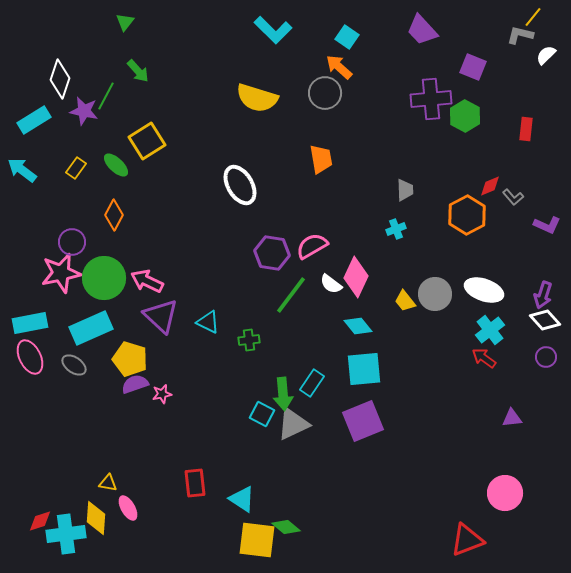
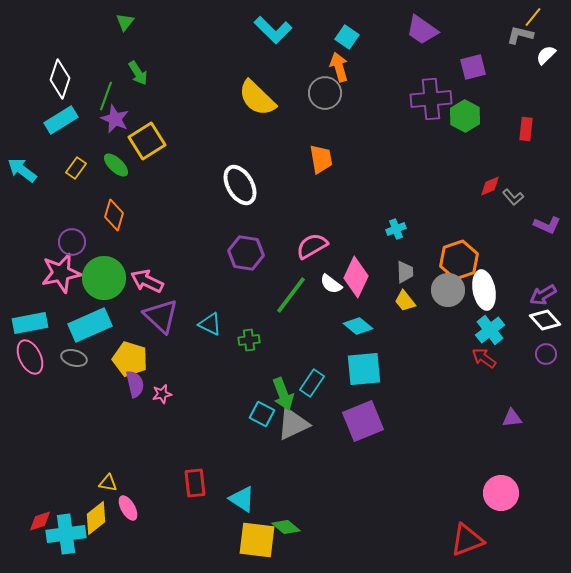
purple trapezoid at (422, 30): rotated 12 degrees counterclockwise
orange arrow at (339, 67): rotated 32 degrees clockwise
purple square at (473, 67): rotated 36 degrees counterclockwise
green arrow at (138, 71): moved 2 px down; rotated 10 degrees clockwise
green line at (106, 96): rotated 8 degrees counterclockwise
yellow semicircle at (257, 98): rotated 27 degrees clockwise
purple star at (84, 111): moved 31 px right, 8 px down; rotated 12 degrees clockwise
cyan rectangle at (34, 120): moved 27 px right
gray trapezoid at (405, 190): moved 82 px down
orange diamond at (114, 215): rotated 12 degrees counterclockwise
orange hexagon at (467, 215): moved 8 px left, 45 px down; rotated 9 degrees clockwise
purple hexagon at (272, 253): moved 26 px left
white ellipse at (484, 290): rotated 60 degrees clockwise
gray circle at (435, 294): moved 13 px right, 4 px up
purple arrow at (543, 295): rotated 40 degrees clockwise
cyan triangle at (208, 322): moved 2 px right, 2 px down
cyan diamond at (358, 326): rotated 12 degrees counterclockwise
cyan rectangle at (91, 328): moved 1 px left, 3 px up
purple circle at (546, 357): moved 3 px up
gray ellipse at (74, 365): moved 7 px up; rotated 20 degrees counterclockwise
purple semicircle at (135, 384): rotated 96 degrees clockwise
green arrow at (283, 394): rotated 16 degrees counterclockwise
pink circle at (505, 493): moved 4 px left
yellow diamond at (96, 518): rotated 48 degrees clockwise
